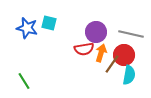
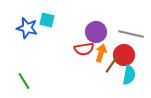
cyan square: moved 2 px left, 3 px up
